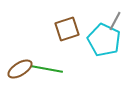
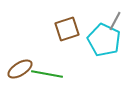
green line: moved 5 px down
